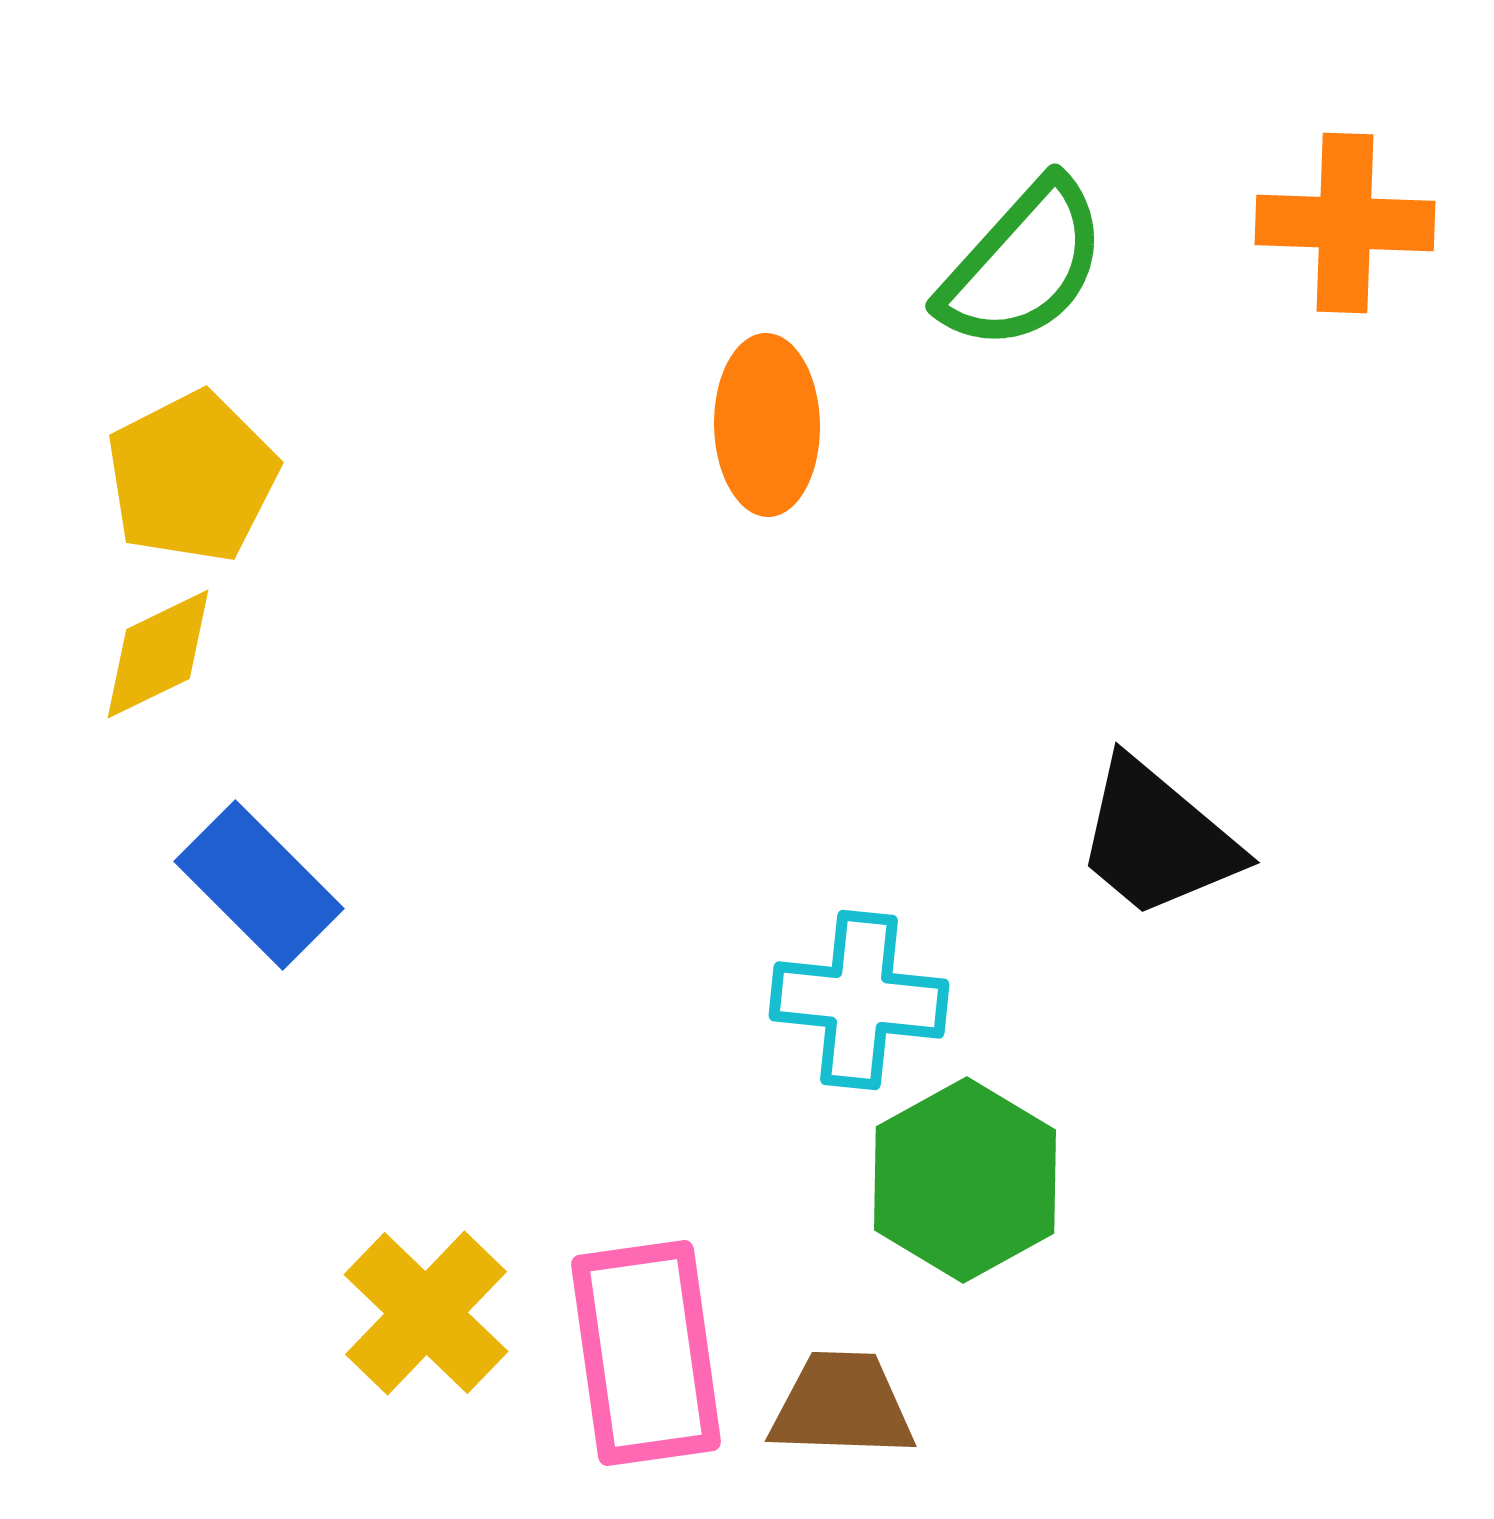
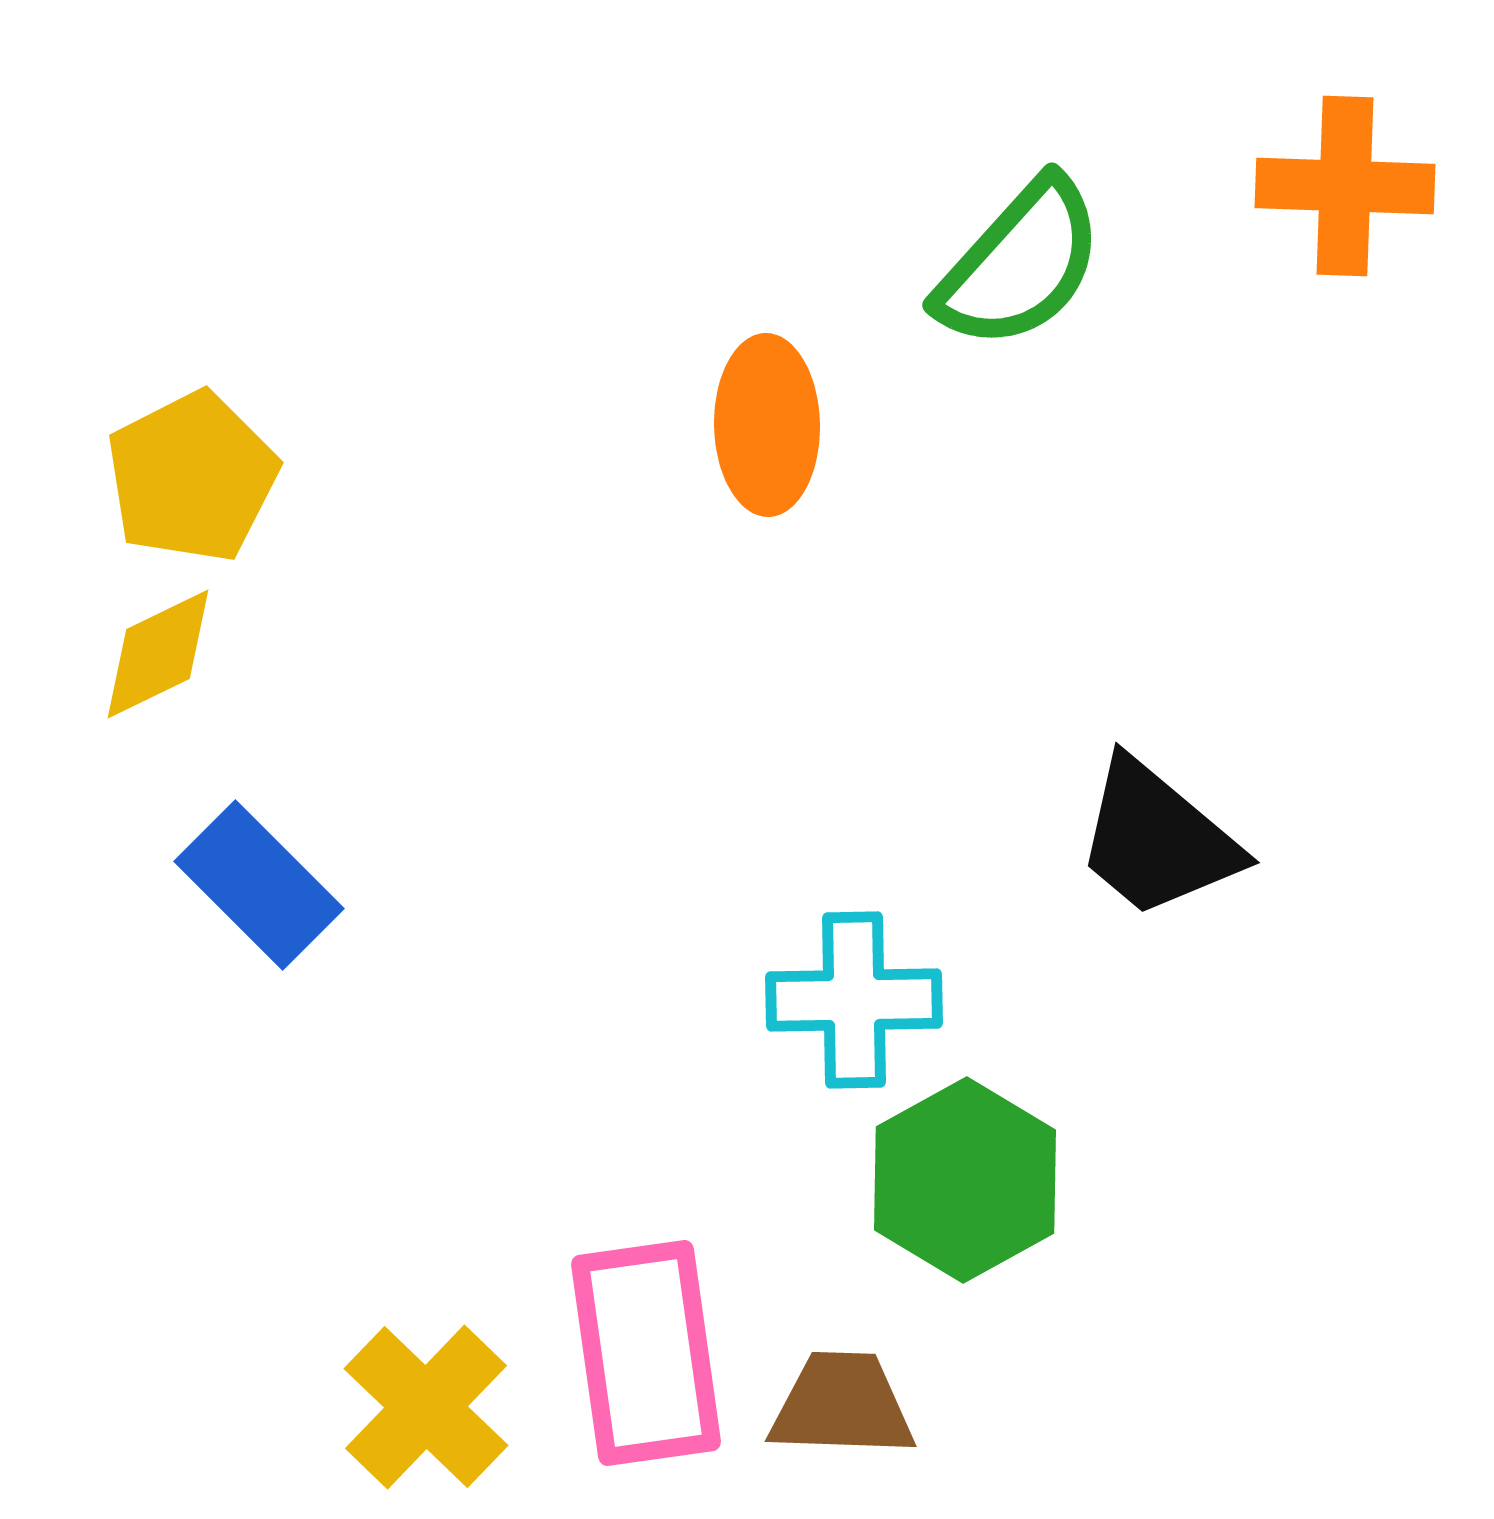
orange cross: moved 37 px up
green semicircle: moved 3 px left, 1 px up
cyan cross: moved 5 px left; rotated 7 degrees counterclockwise
yellow cross: moved 94 px down
